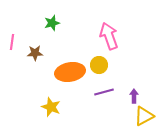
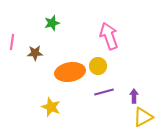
yellow circle: moved 1 px left, 1 px down
yellow triangle: moved 1 px left, 1 px down
